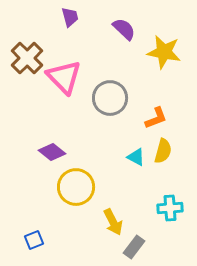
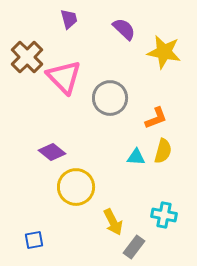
purple trapezoid: moved 1 px left, 2 px down
brown cross: moved 1 px up
cyan triangle: rotated 24 degrees counterclockwise
cyan cross: moved 6 px left, 7 px down; rotated 15 degrees clockwise
blue square: rotated 12 degrees clockwise
